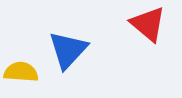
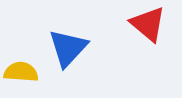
blue triangle: moved 2 px up
